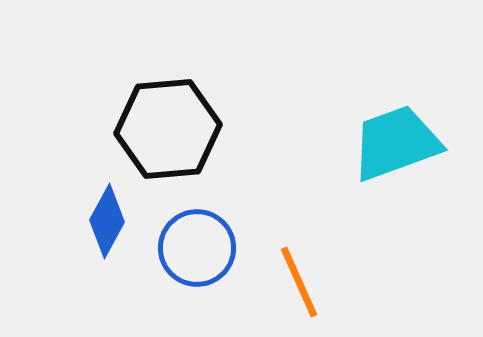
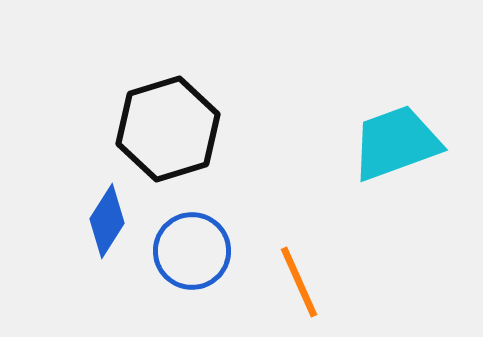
black hexagon: rotated 12 degrees counterclockwise
blue diamond: rotated 4 degrees clockwise
blue circle: moved 5 px left, 3 px down
